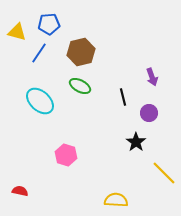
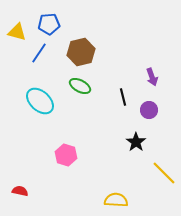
purple circle: moved 3 px up
